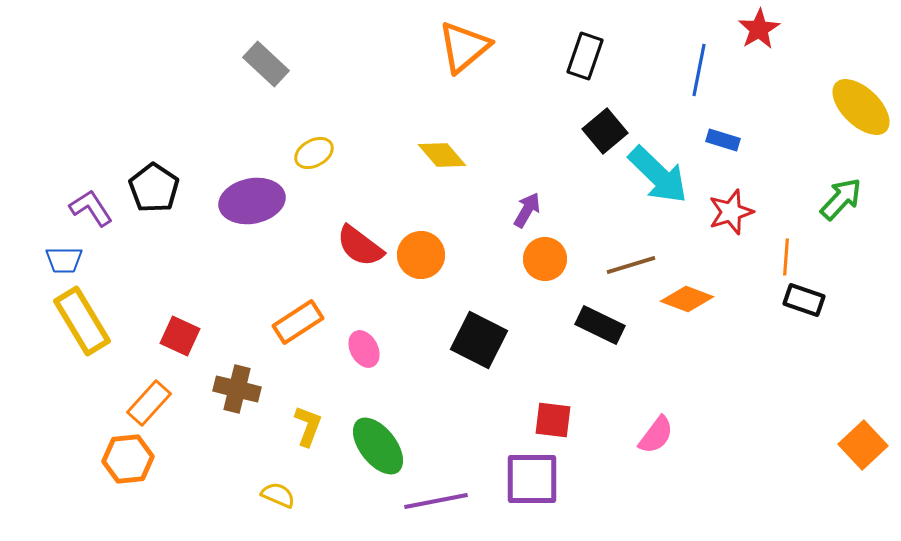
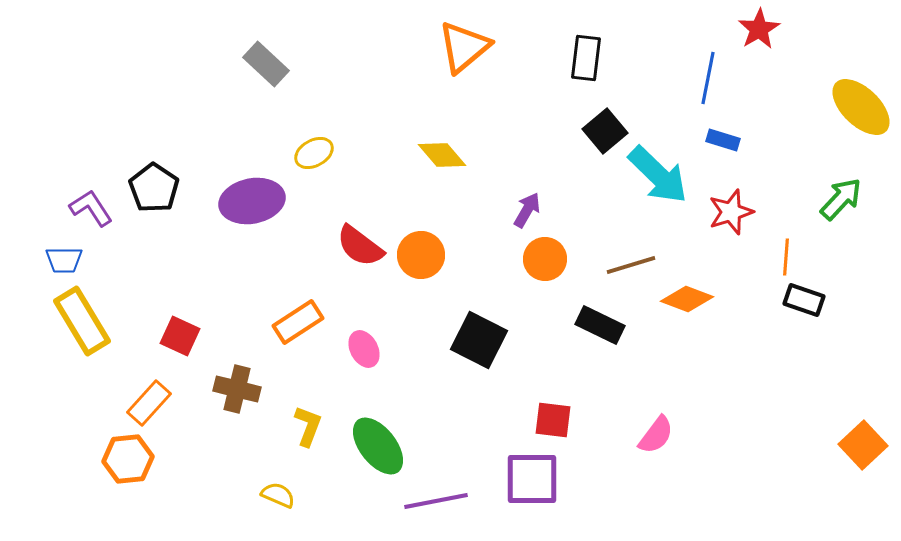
black rectangle at (585, 56): moved 1 px right, 2 px down; rotated 12 degrees counterclockwise
blue line at (699, 70): moved 9 px right, 8 px down
